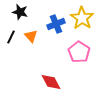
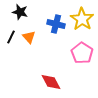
yellow star: moved 1 px down
blue cross: rotated 36 degrees clockwise
orange triangle: moved 2 px left, 1 px down
pink pentagon: moved 3 px right, 1 px down
